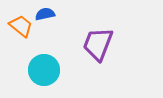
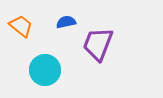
blue semicircle: moved 21 px right, 8 px down
cyan circle: moved 1 px right
